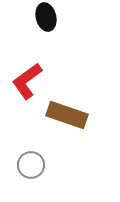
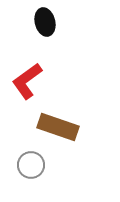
black ellipse: moved 1 px left, 5 px down
brown rectangle: moved 9 px left, 12 px down
